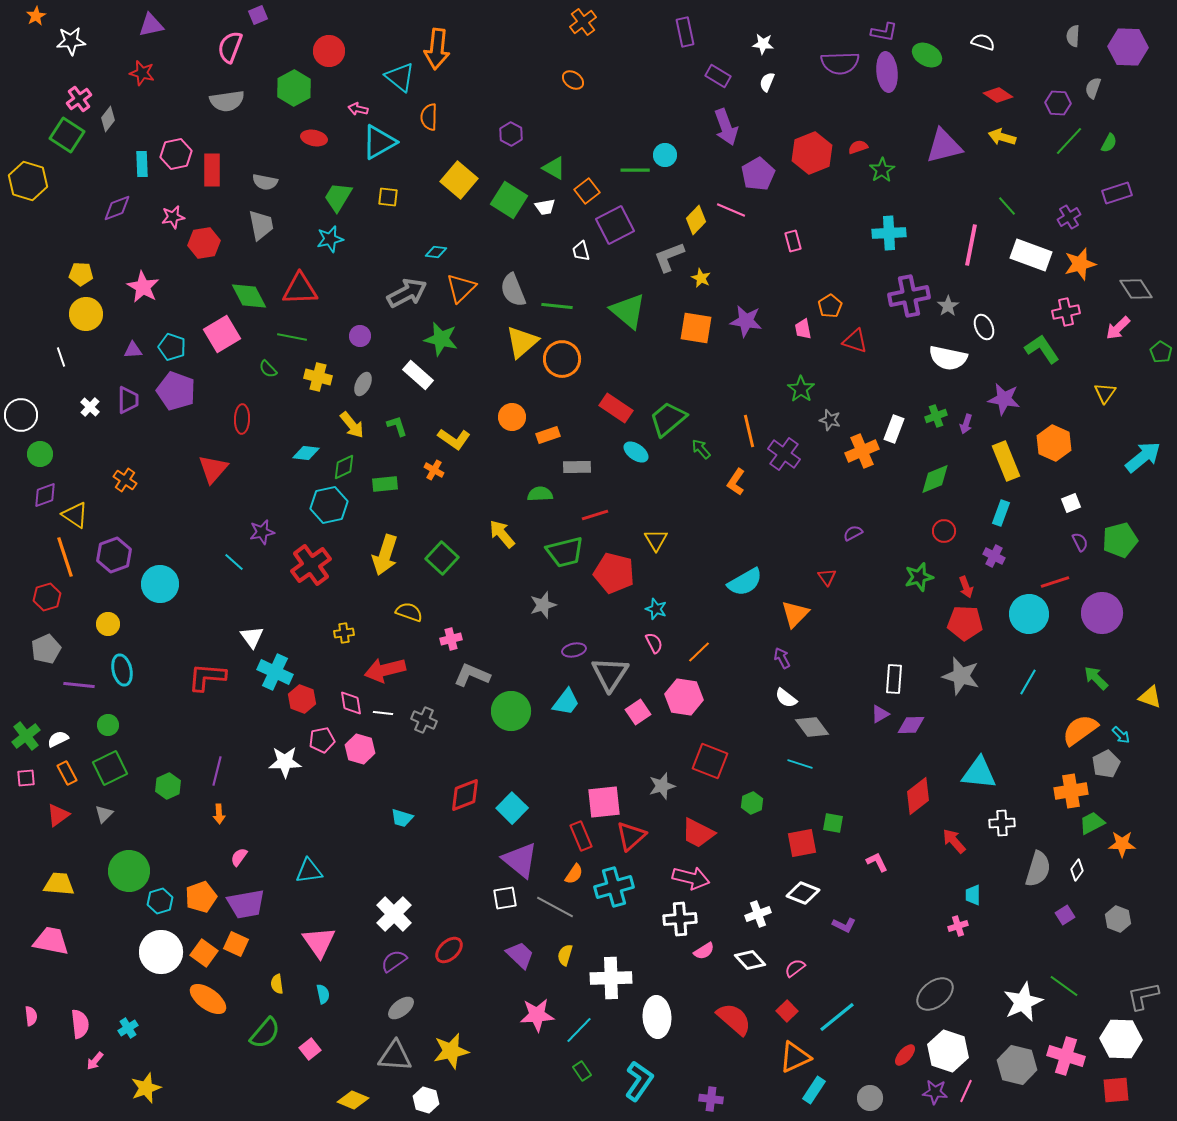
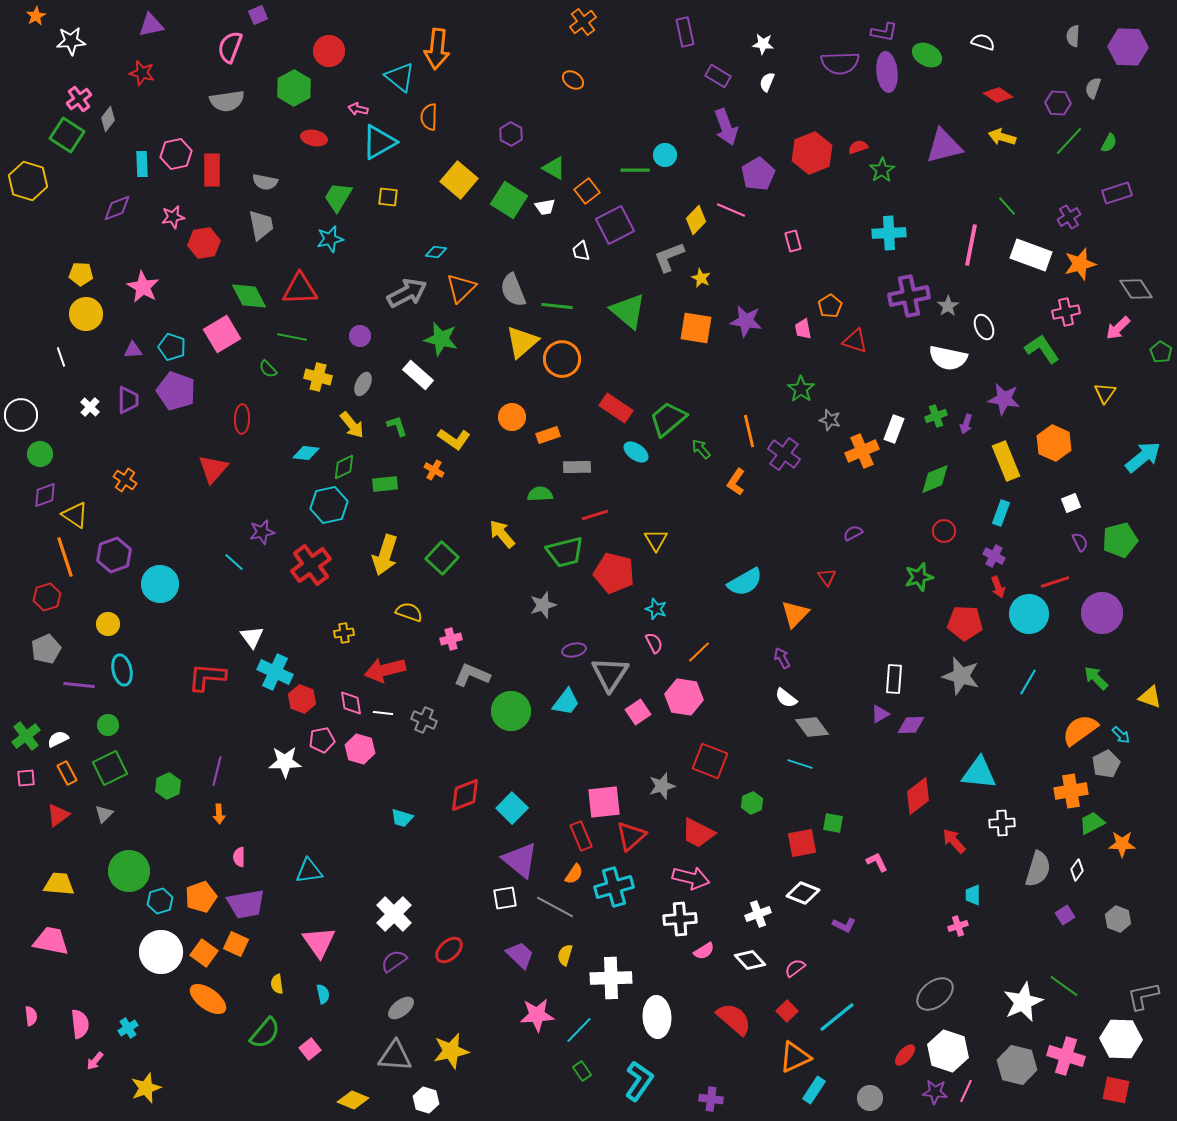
red arrow at (966, 587): moved 32 px right
pink semicircle at (239, 857): rotated 36 degrees counterclockwise
red square at (1116, 1090): rotated 16 degrees clockwise
